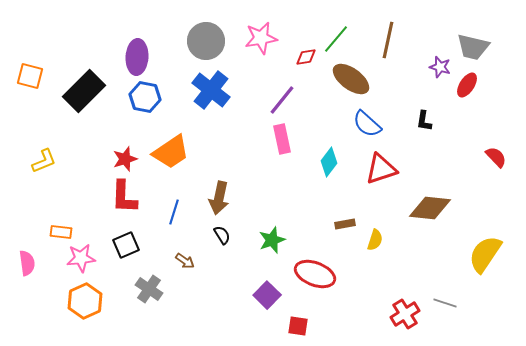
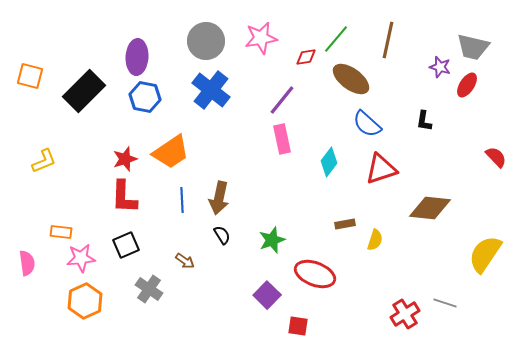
blue line at (174, 212): moved 8 px right, 12 px up; rotated 20 degrees counterclockwise
